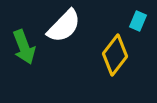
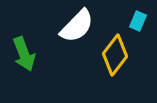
white semicircle: moved 13 px right
green arrow: moved 7 px down
